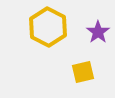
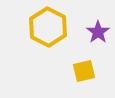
yellow square: moved 1 px right, 1 px up
